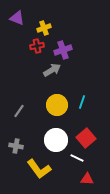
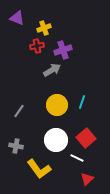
red triangle: rotated 48 degrees counterclockwise
